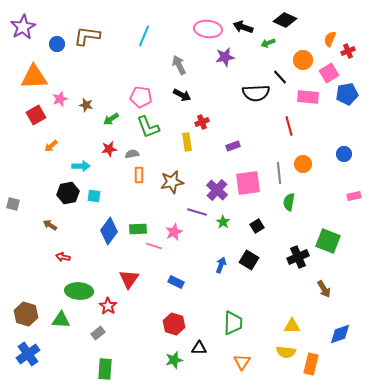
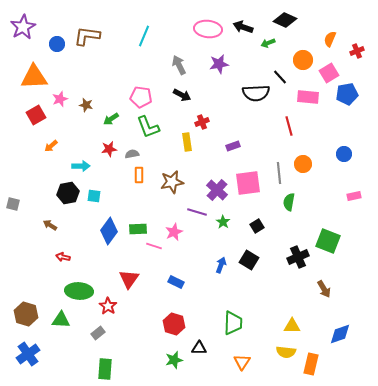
red cross at (348, 51): moved 9 px right
purple star at (225, 57): moved 6 px left, 7 px down
